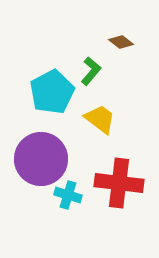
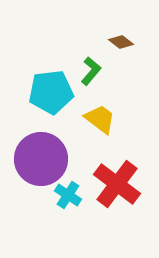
cyan pentagon: moved 1 px left; rotated 21 degrees clockwise
red cross: moved 2 px left, 1 px down; rotated 30 degrees clockwise
cyan cross: rotated 16 degrees clockwise
